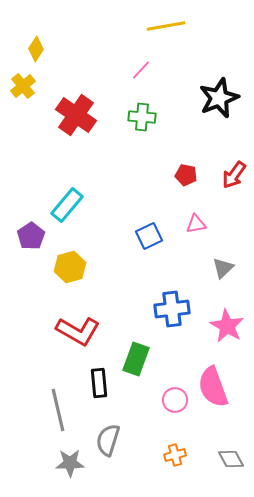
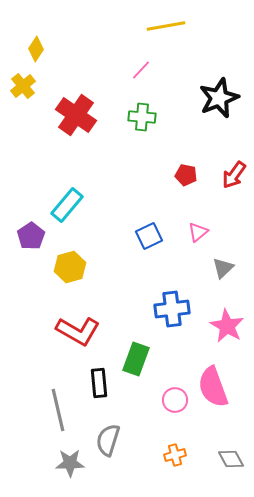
pink triangle: moved 2 px right, 8 px down; rotated 30 degrees counterclockwise
